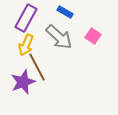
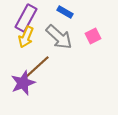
pink square: rotated 28 degrees clockwise
yellow arrow: moved 8 px up
brown line: rotated 76 degrees clockwise
purple star: moved 1 px down
